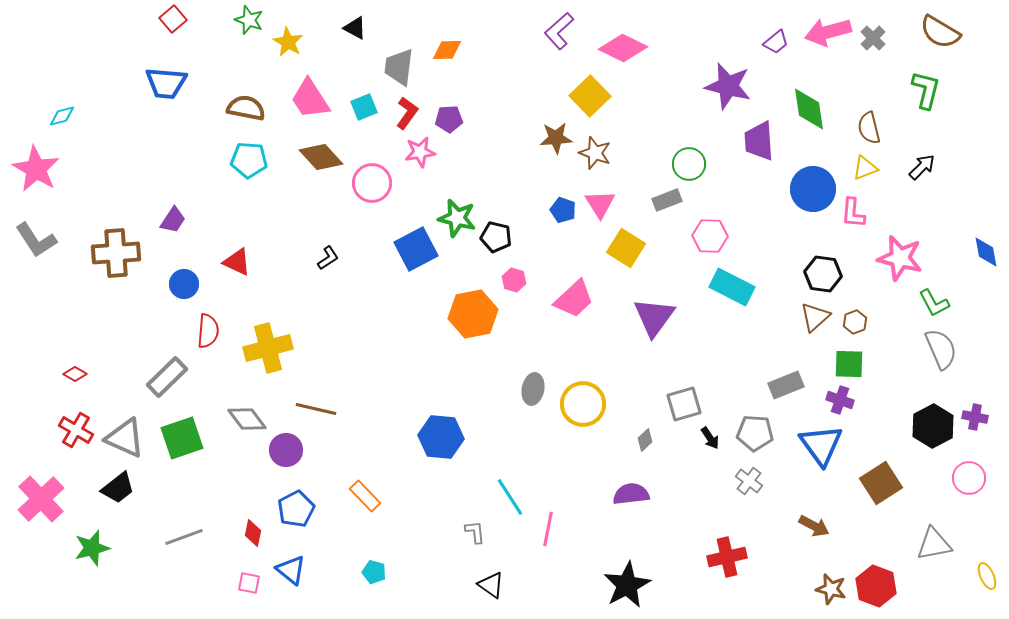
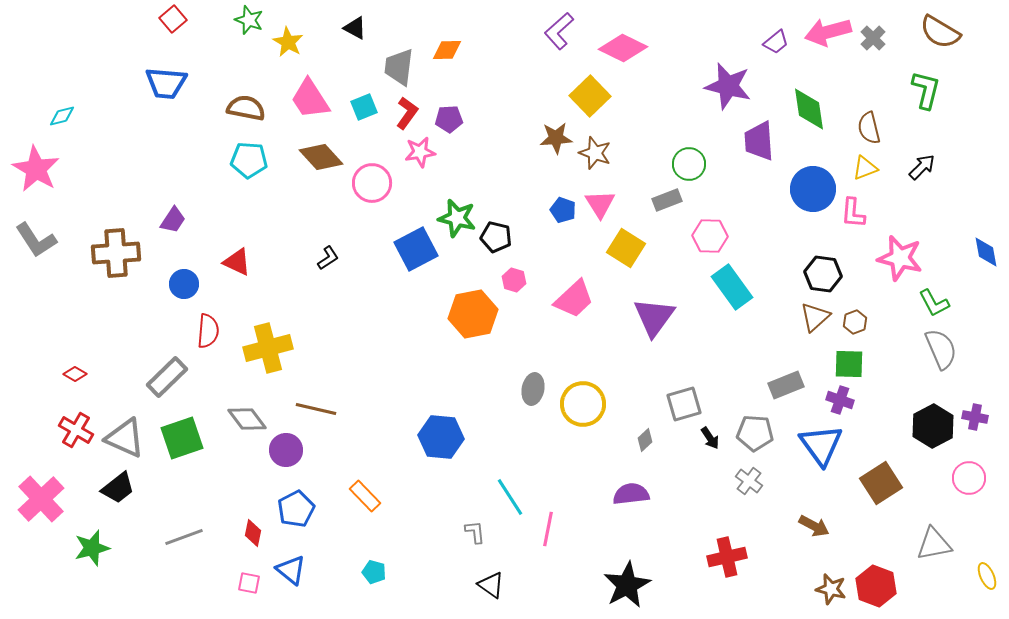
cyan rectangle at (732, 287): rotated 27 degrees clockwise
